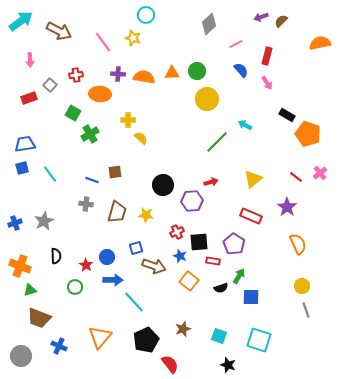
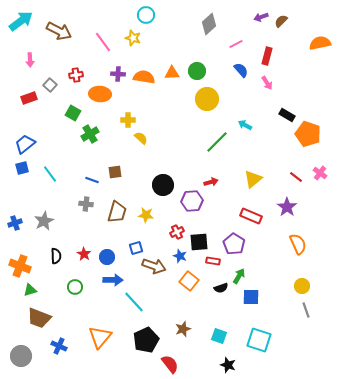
blue trapezoid at (25, 144): rotated 30 degrees counterclockwise
pink cross at (320, 173): rotated 16 degrees counterclockwise
red star at (86, 265): moved 2 px left, 11 px up
